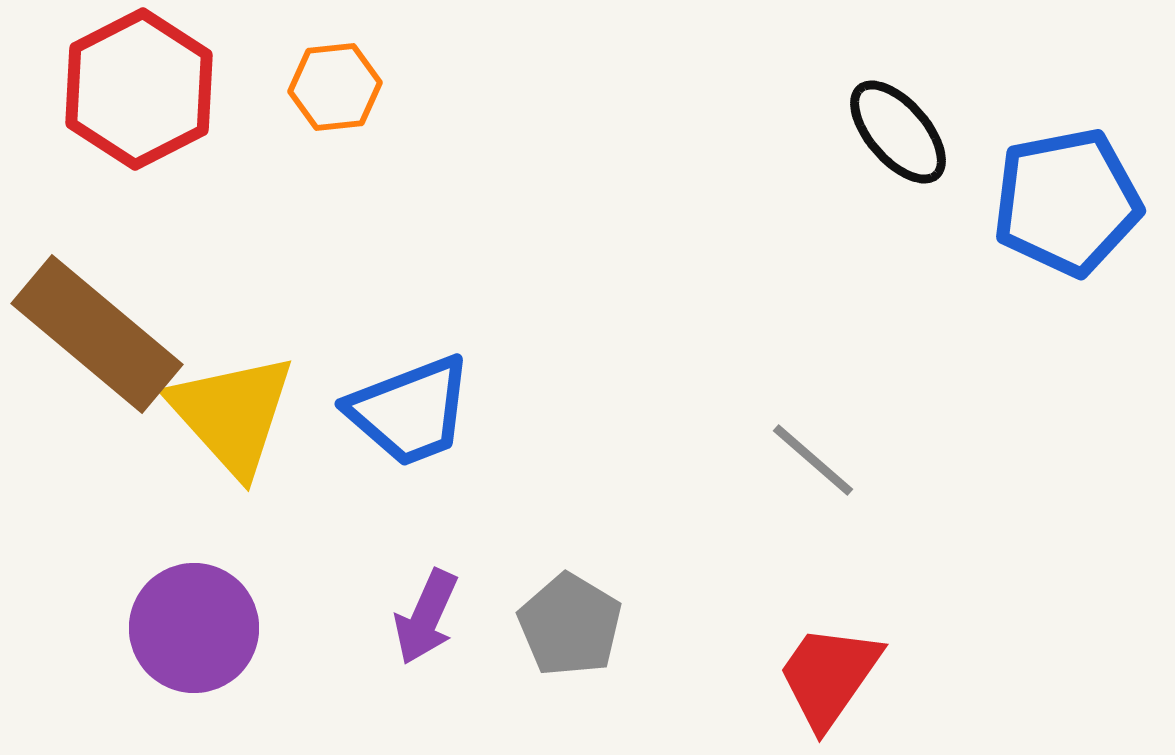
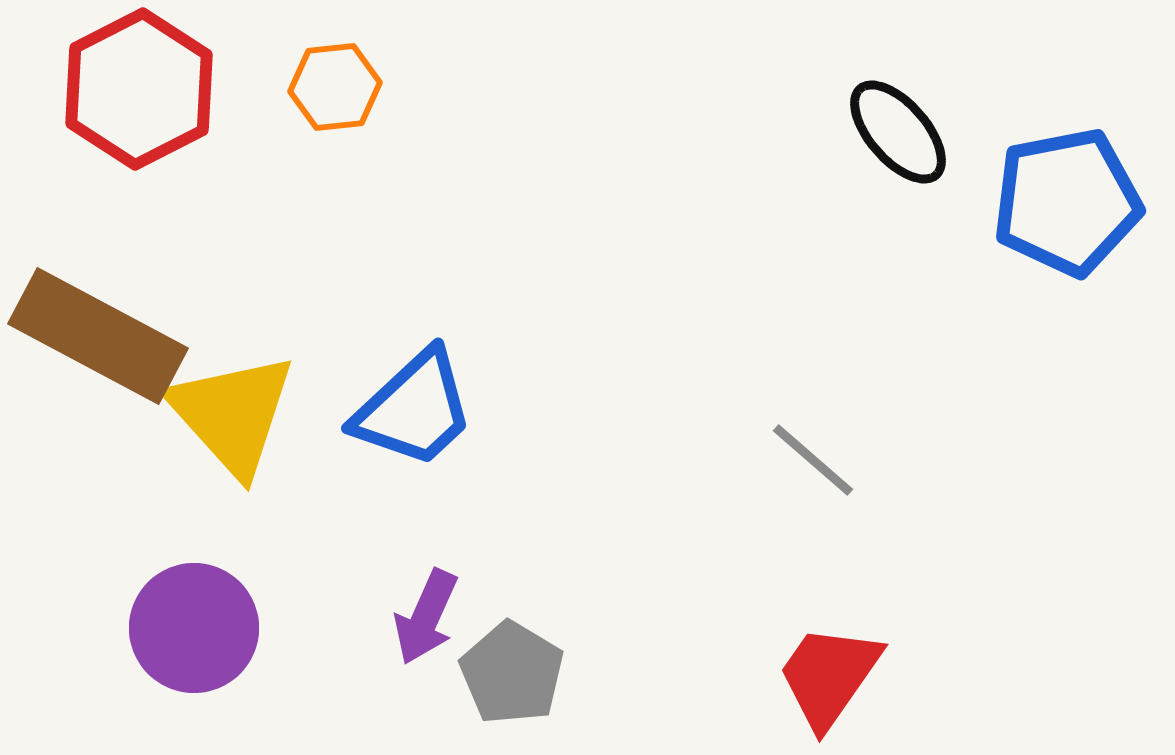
brown rectangle: moved 1 px right, 2 px down; rotated 12 degrees counterclockwise
blue trapezoid: moved 4 px right, 2 px up; rotated 22 degrees counterclockwise
gray pentagon: moved 58 px left, 48 px down
